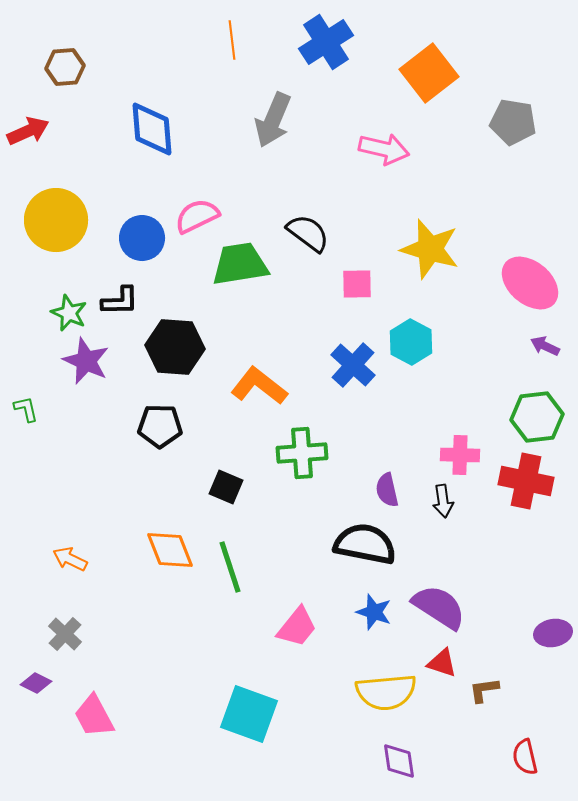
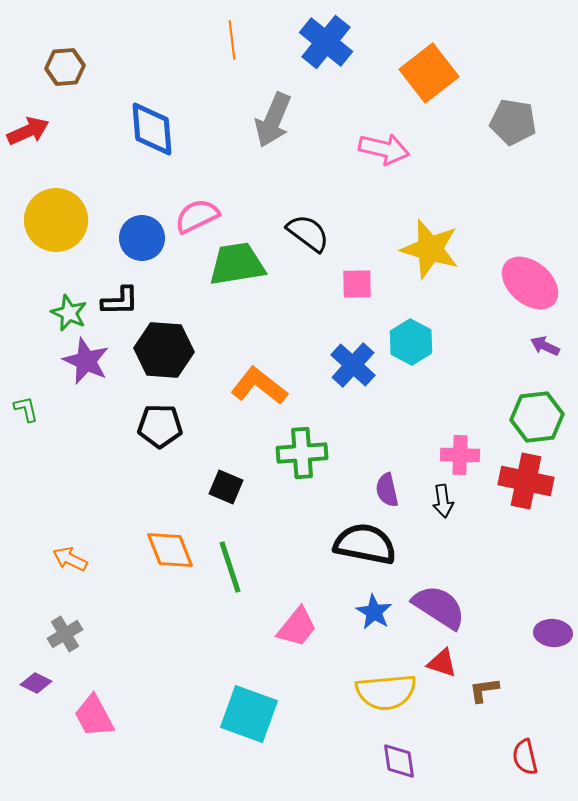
blue cross at (326, 42): rotated 18 degrees counterclockwise
green trapezoid at (240, 264): moved 3 px left
black hexagon at (175, 347): moved 11 px left, 3 px down
blue star at (374, 612): rotated 12 degrees clockwise
purple ellipse at (553, 633): rotated 15 degrees clockwise
gray cross at (65, 634): rotated 16 degrees clockwise
